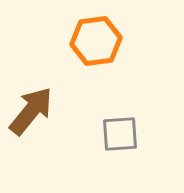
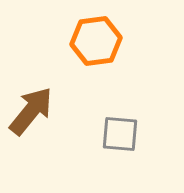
gray square: rotated 9 degrees clockwise
